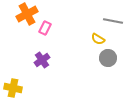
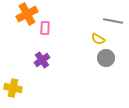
pink rectangle: rotated 24 degrees counterclockwise
gray circle: moved 2 px left
